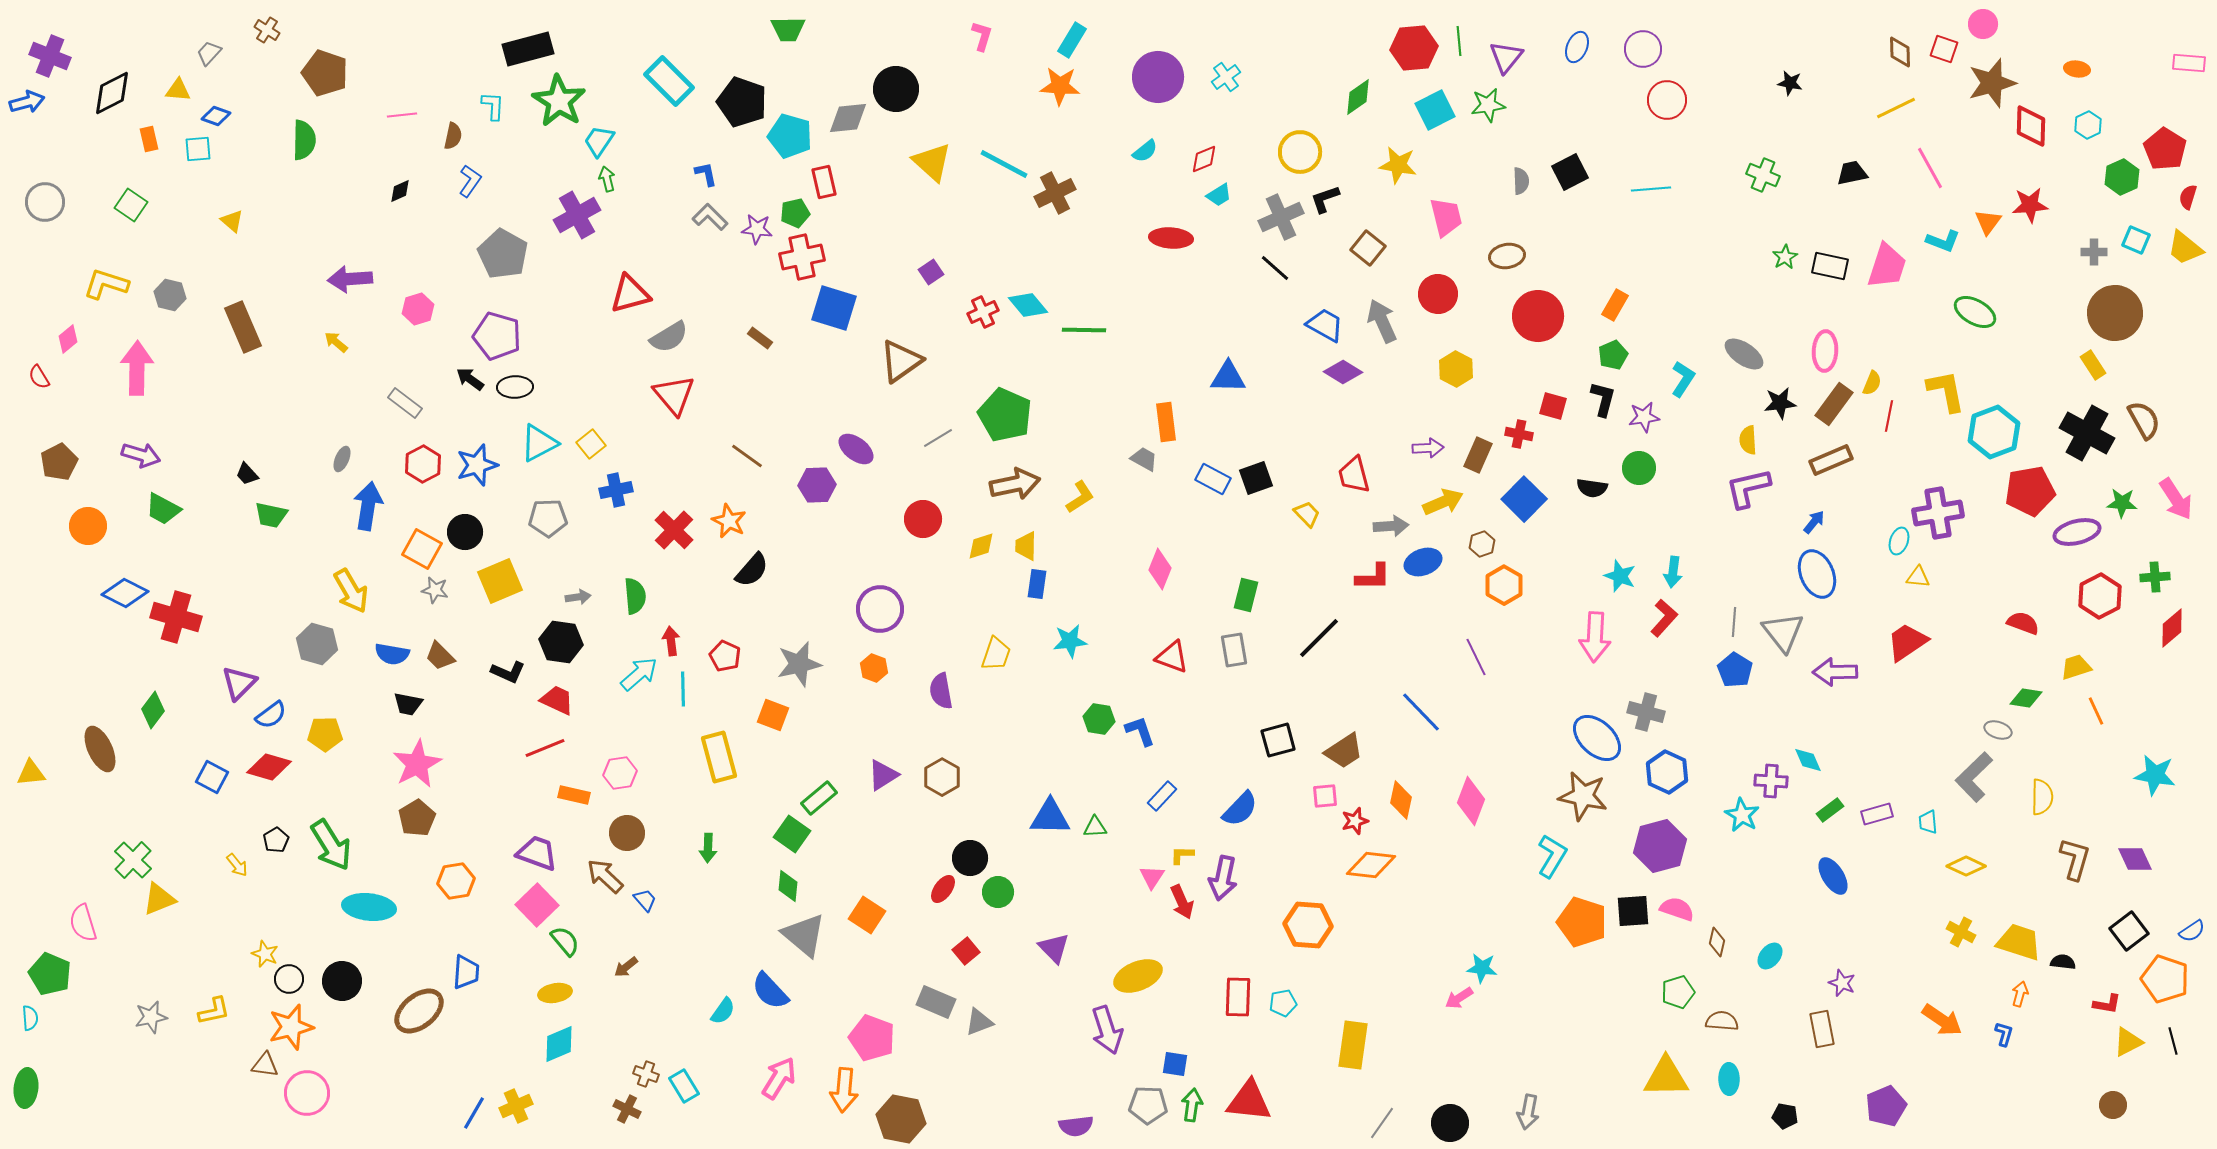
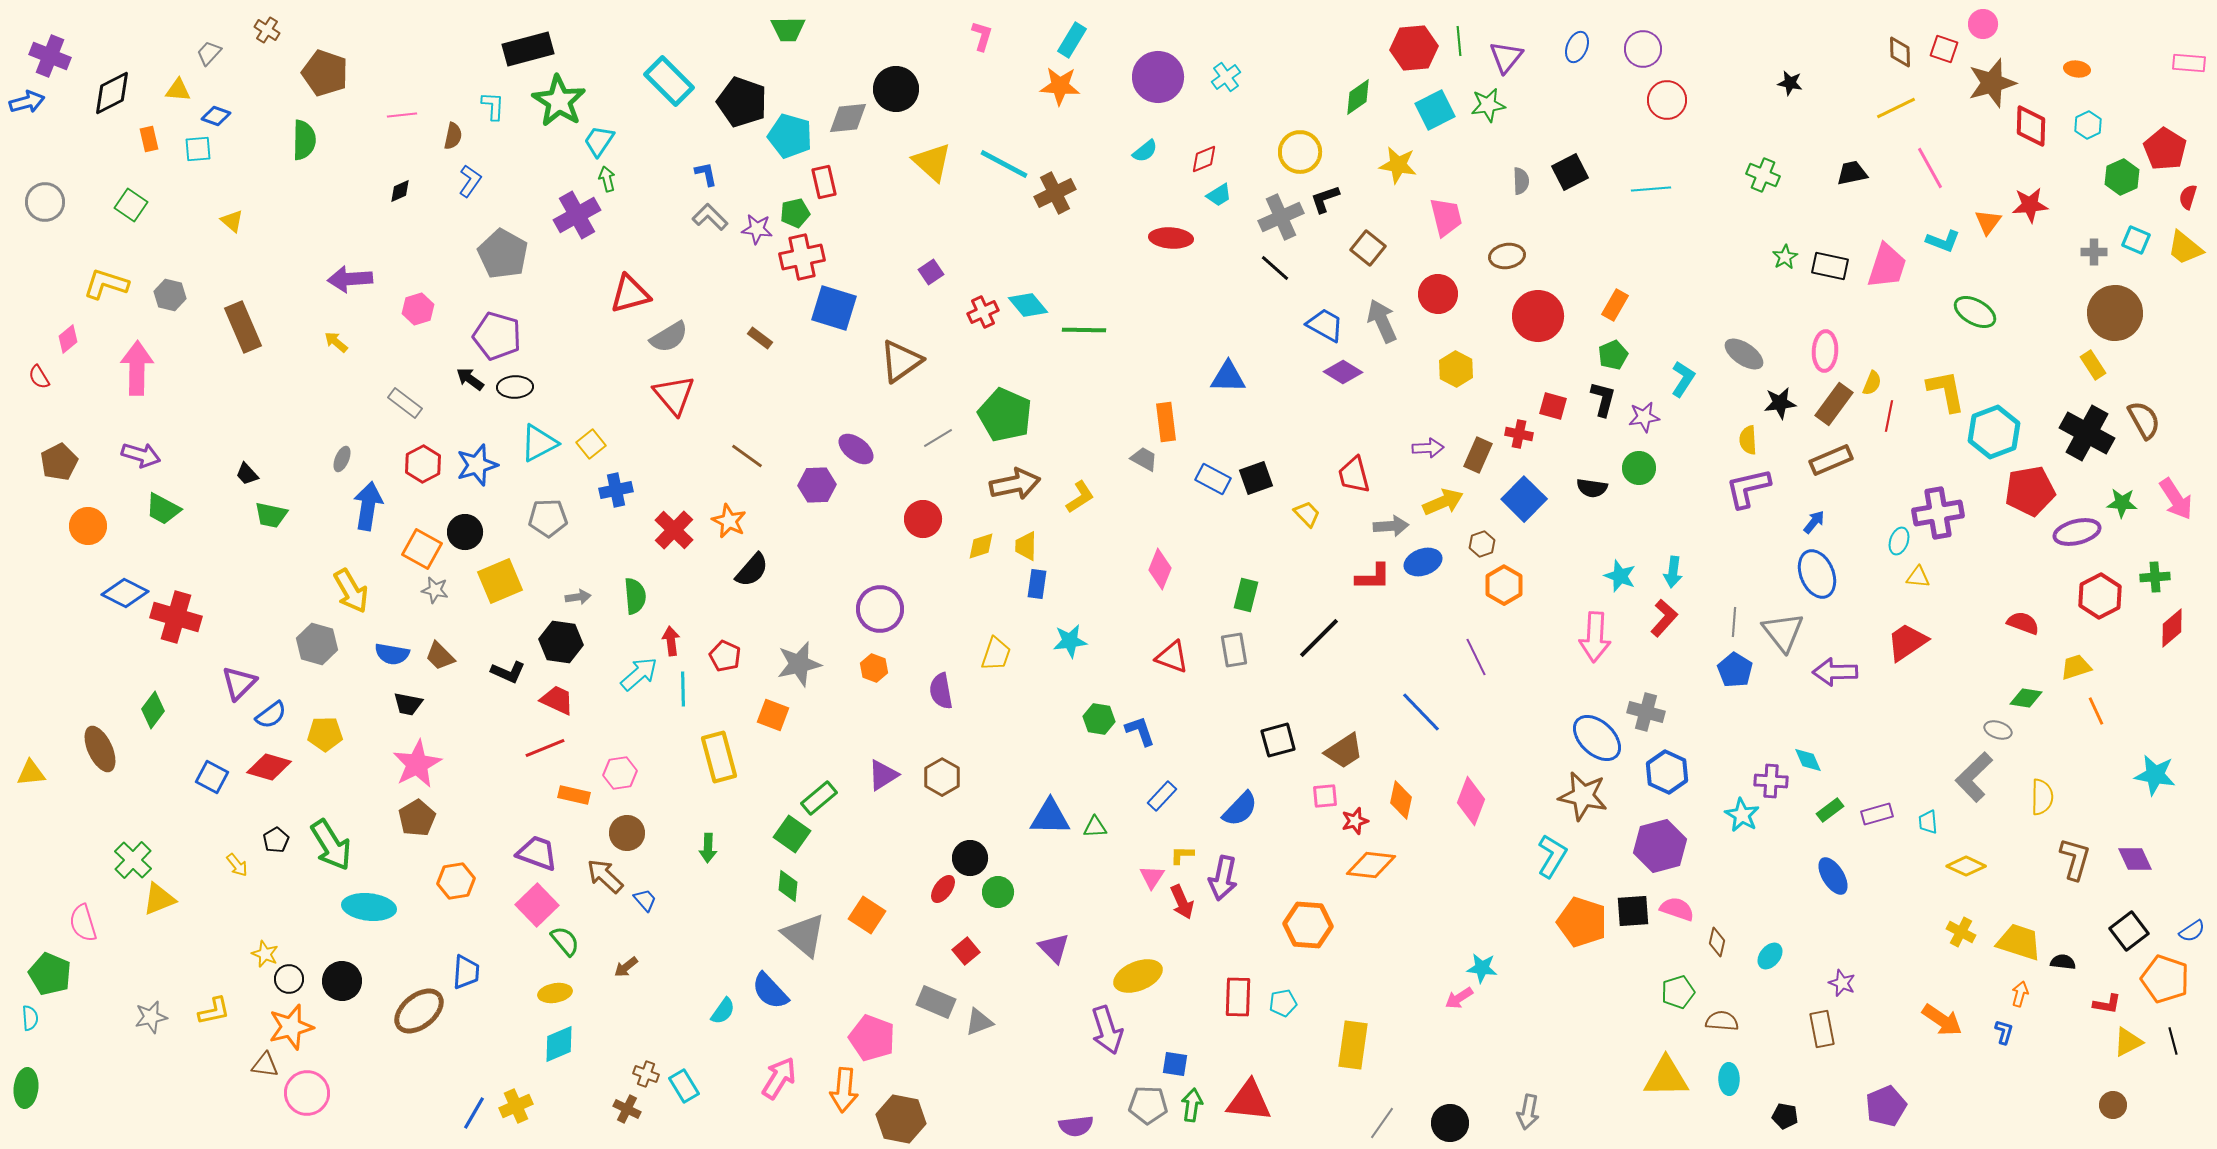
blue L-shape at (2004, 1034): moved 2 px up
